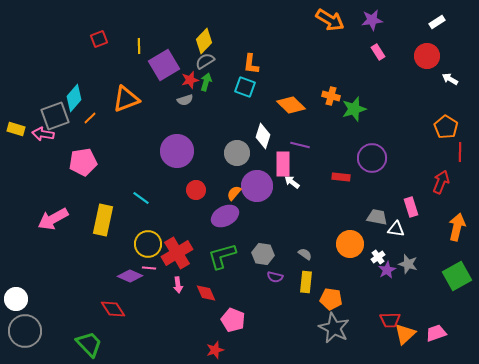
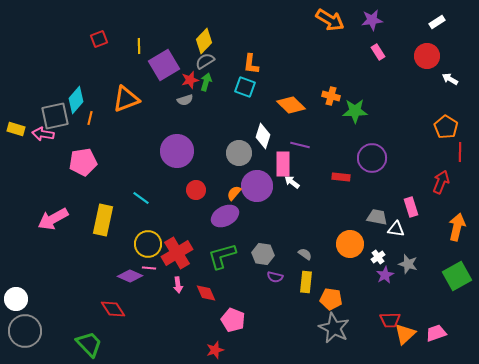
cyan diamond at (74, 98): moved 2 px right, 2 px down
green star at (354, 109): moved 1 px right, 2 px down; rotated 15 degrees clockwise
gray square at (55, 116): rotated 8 degrees clockwise
orange line at (90, 118): rotated 32 degrees counterclockwise
gray circle at (237, 153): moved 2 px right
purple star at (387, 270): moved 2 px left, 5 px down
